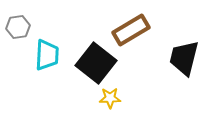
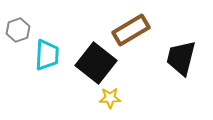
gray hexagon: moved 3 px down; rotated 10 degrees counterclockwise
black trapezoid: moved 3 px left
